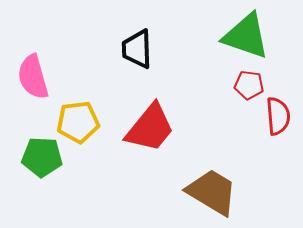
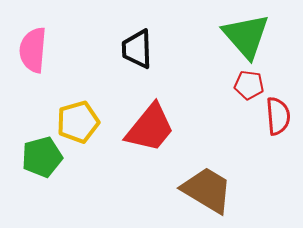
green triangle: rotated 30 degrees clockwise
pink semicircle: moved 27 px up; rotated 21 degrees clockwise
yellow pentagon: rotated 9 degrees counterclockwise
green pentagon: rotated 18 degrees counterclockwise
brown trapezoid: moved 5 px left, 2 px up
